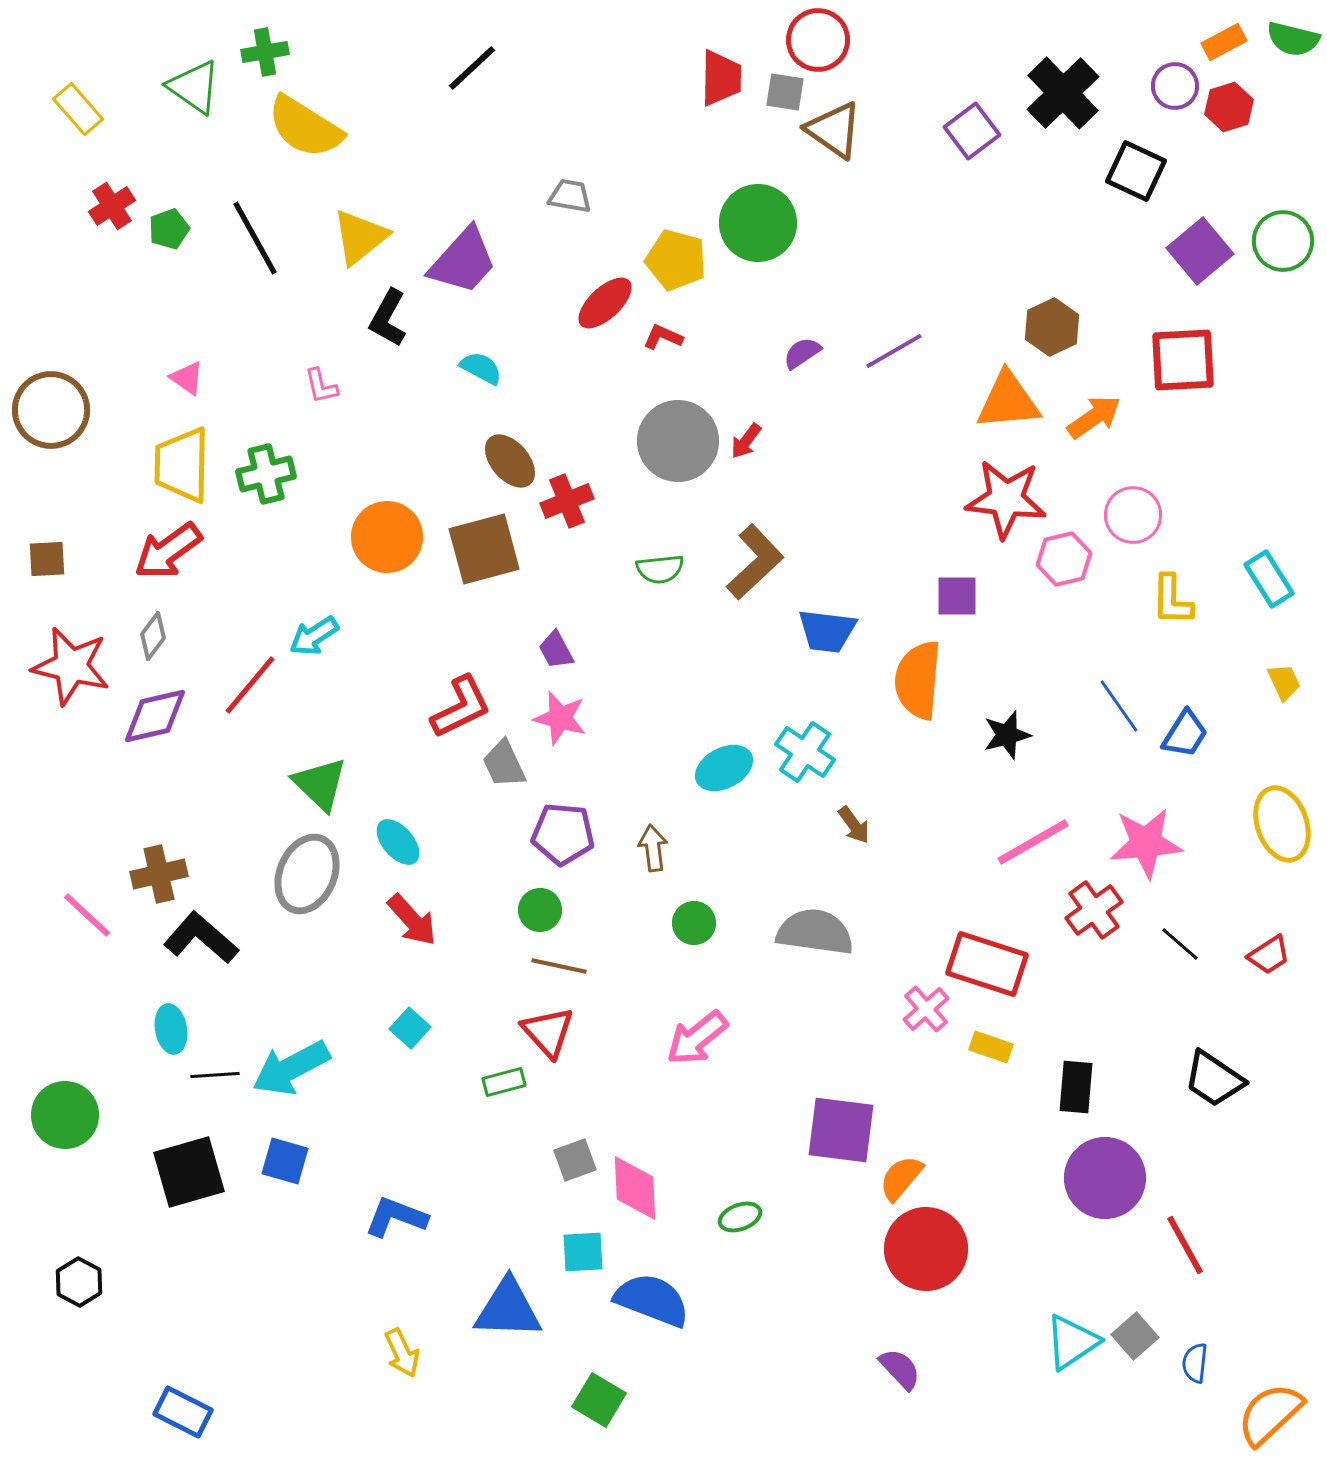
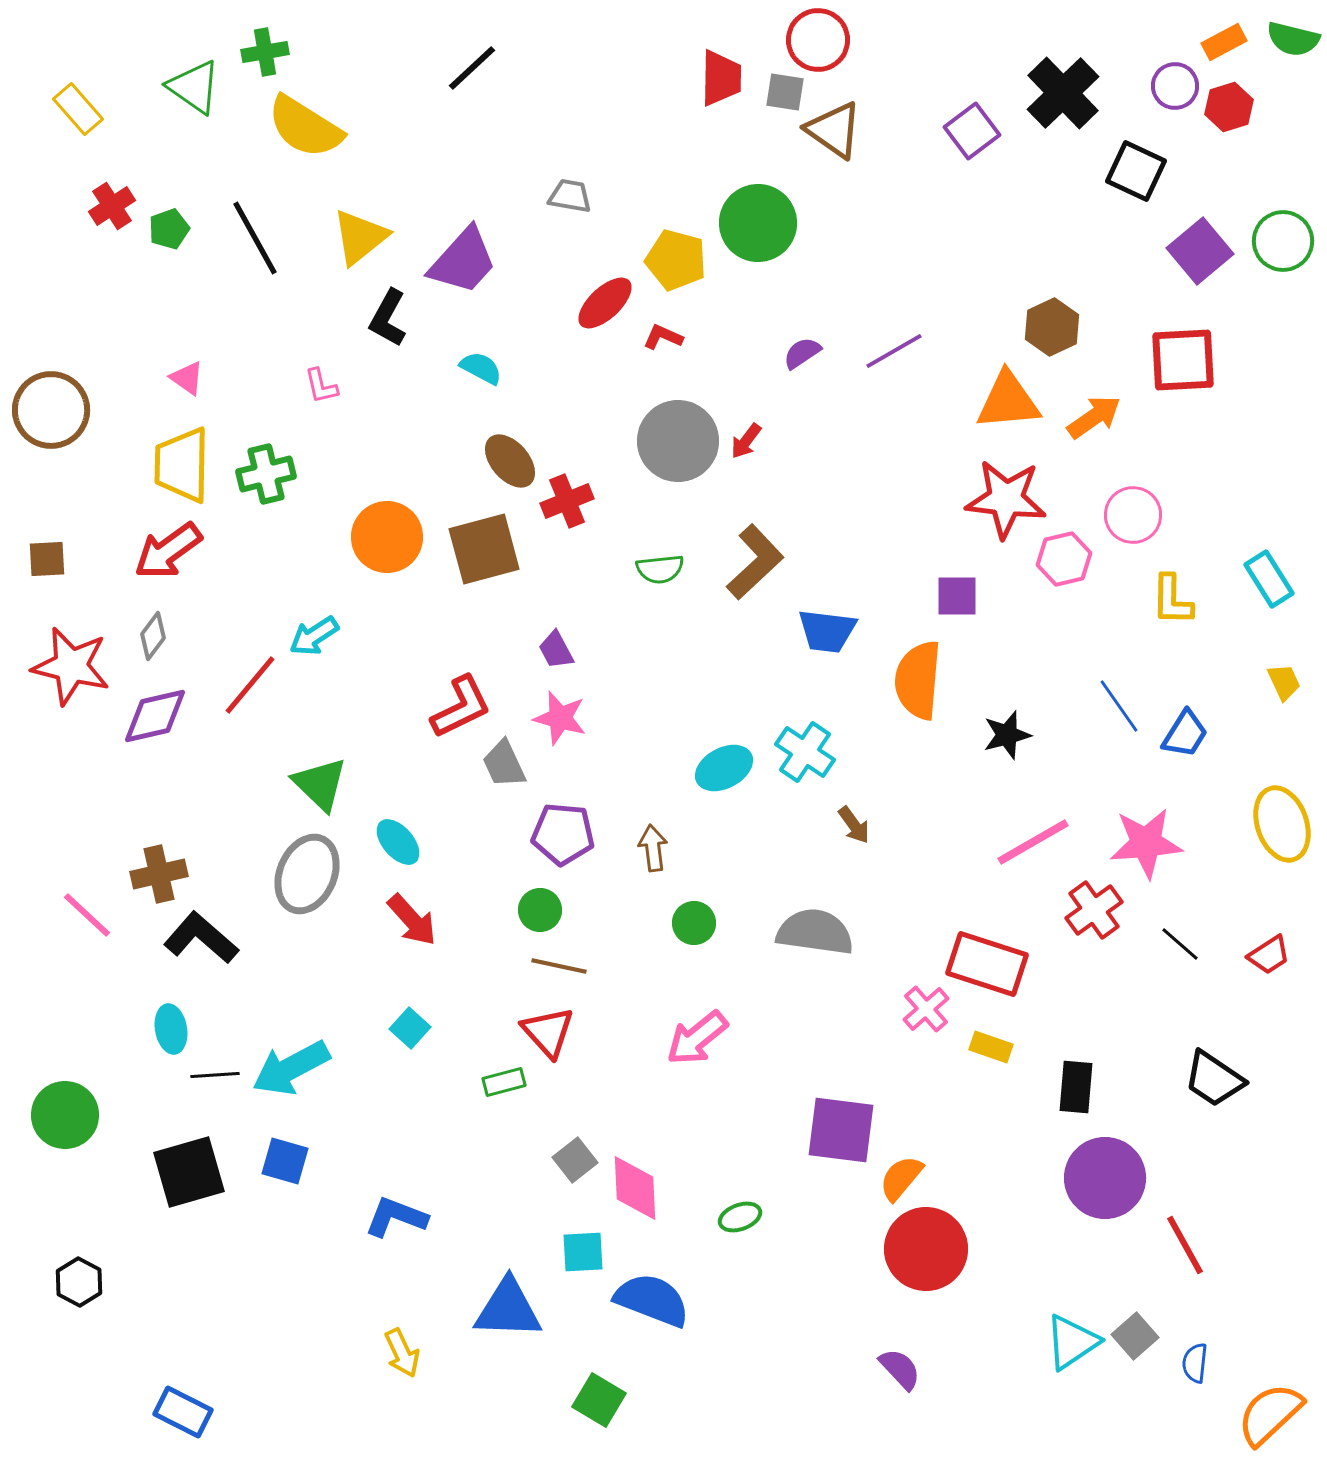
gray square at (575, 1160): rotated 18 degrees counterclockwise
